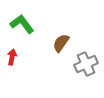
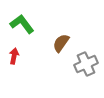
red arrow: moved 2 px right, 1 px up
